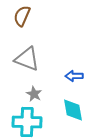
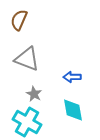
brown semicircle: moved 3 px left, 4 px down
blue arrow: moved 2 px left, 1 px down
cyan cross: rotated 28 degrees clockwise
